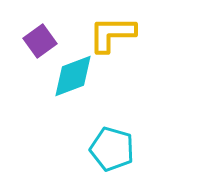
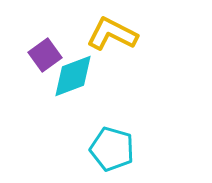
yellow L-shape: rotated 27 degrees clockwise
purple square: moved 5 px right, 14 px down
